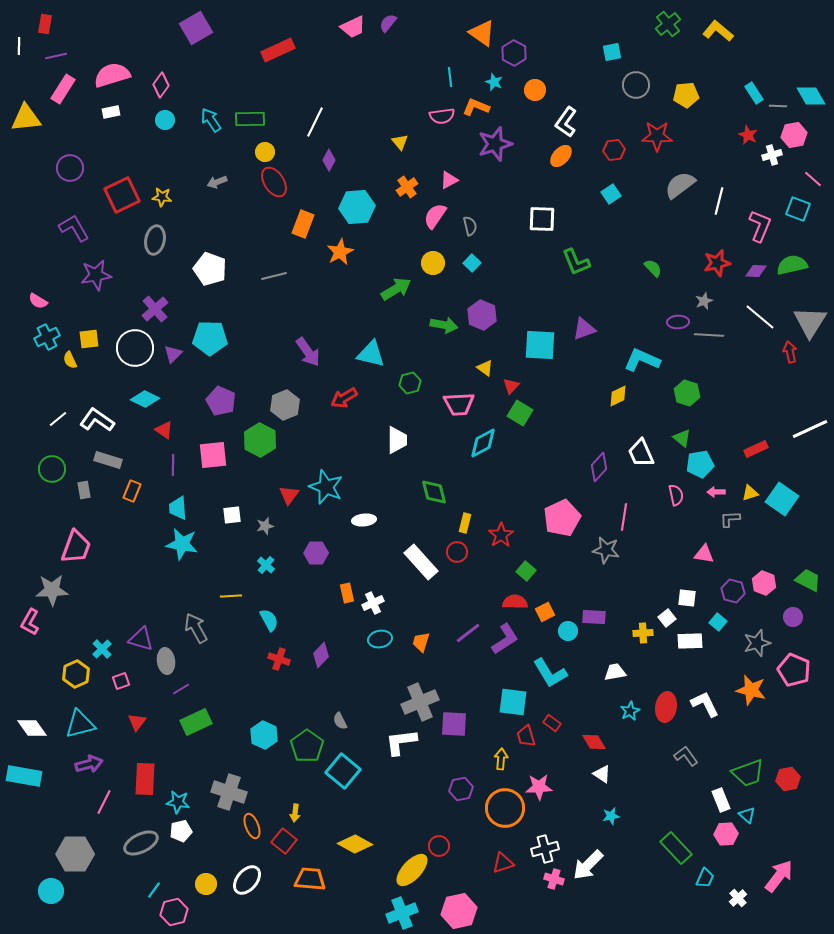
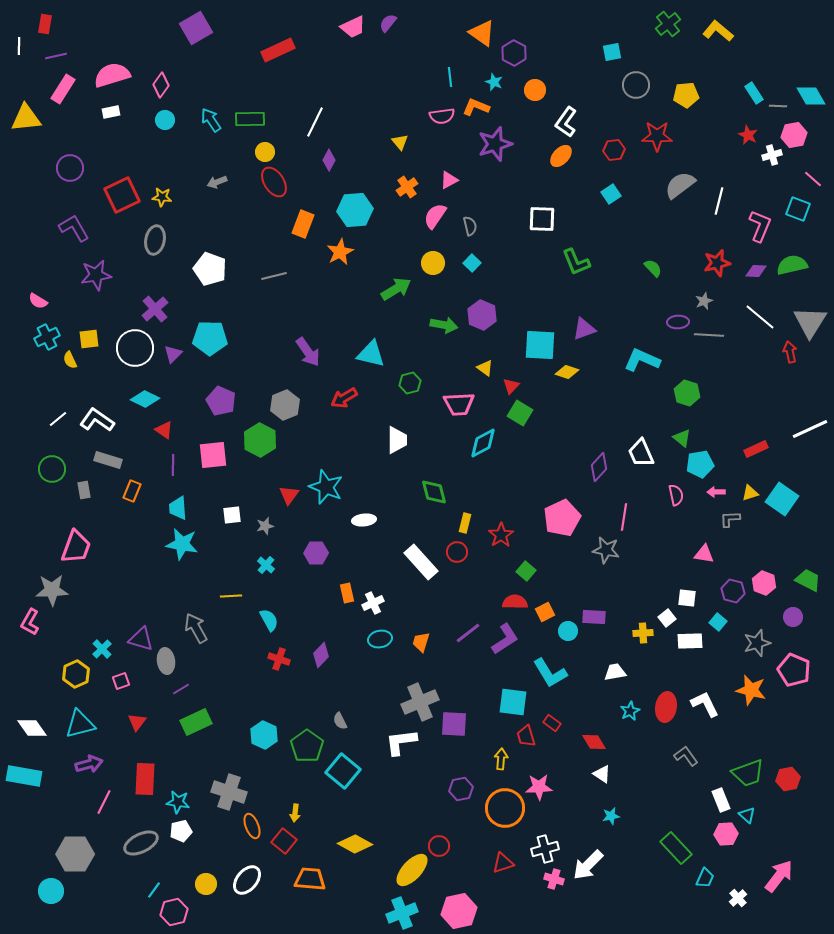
cyan hexagon at (357, 207): moved 2 px left, 3 px down
yellow diamond at (618, 396): moved 51 px left, 24 px up; rotated 45 degrees clockwise
